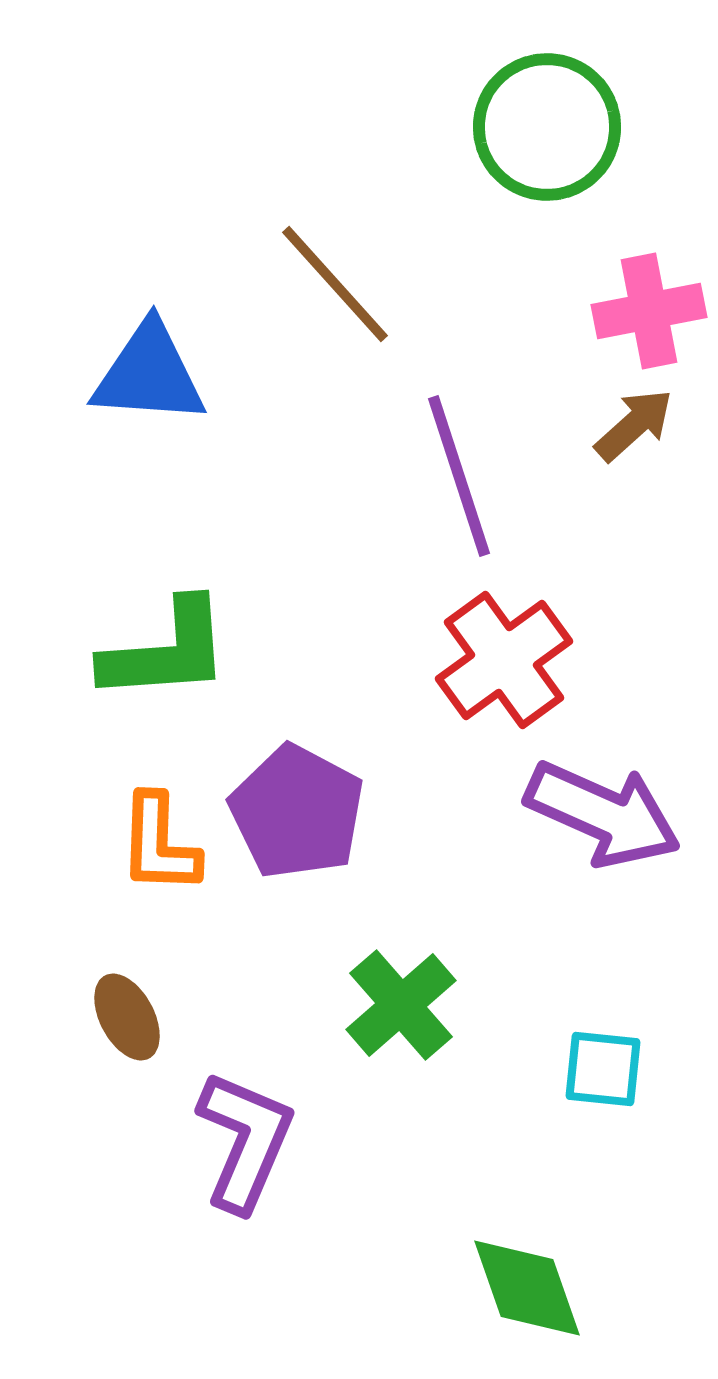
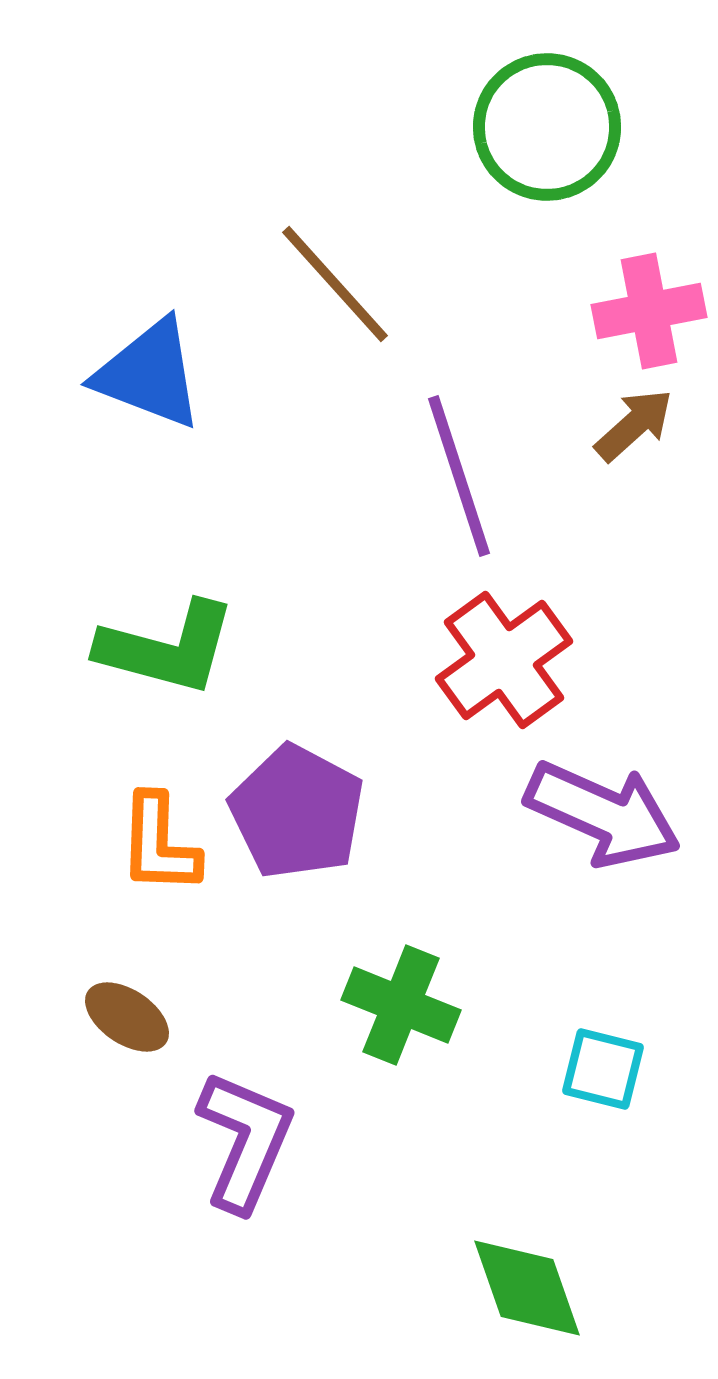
blue triangle: rotated 17 degrees clockwise
green L-shape: moved 1 px right, 3 px up; rotated 19 degrees clockwise
green cross: rotated 27 degrees counterclockwise
brown ellipse: rotated 28 degrees counterclockwise
cyan square: rotated 8 degrees clockwise
